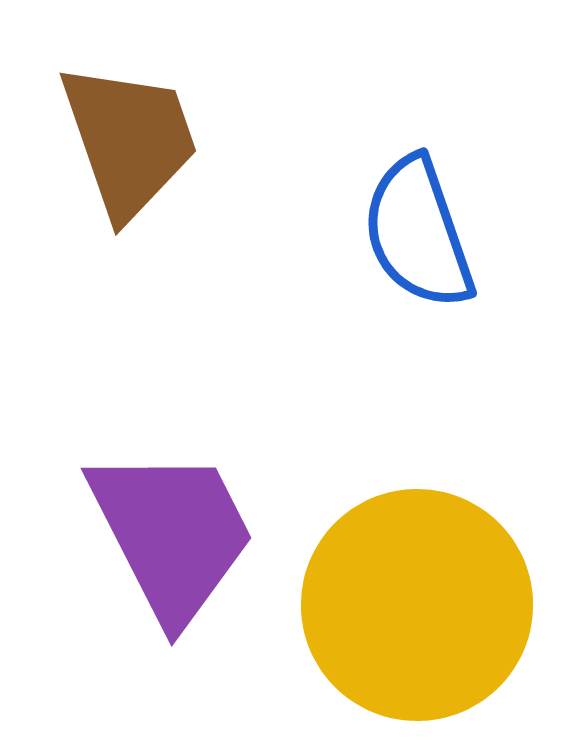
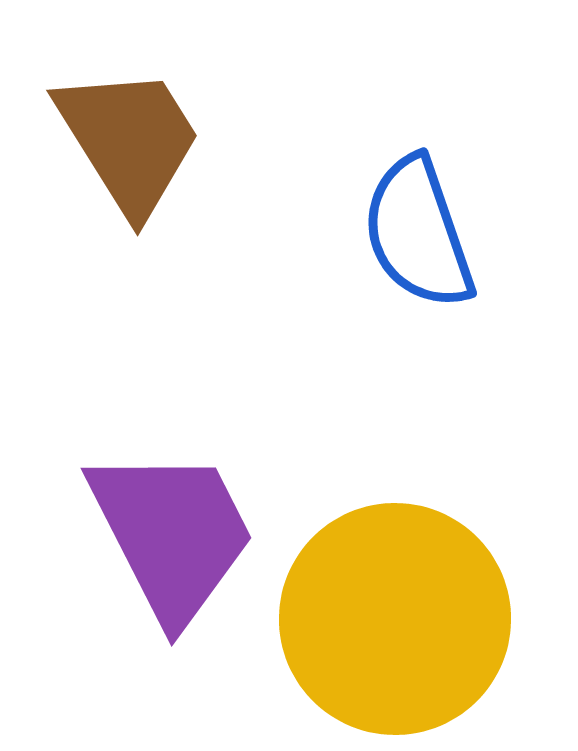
brown trapezoid: rotated 13 degrees counterclockwise
yellow circle: moved 22 px left, 14 px down
